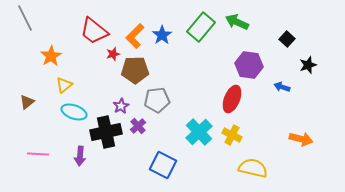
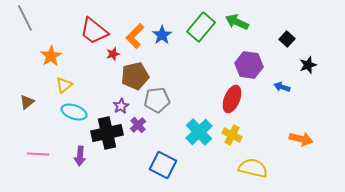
brown pentagon: moved 6 px down; rotated 12 degrees counterclockwise
purple cross: moved 1 px up
black cross: moved 1 px right, 1 px down
